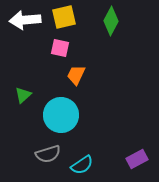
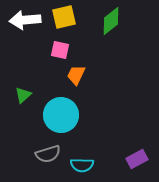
green diamond: rotated 24 degrees clockwise
pink square: moved 2 px down
cyan semicircle: rotated 35 degrees clockwise
